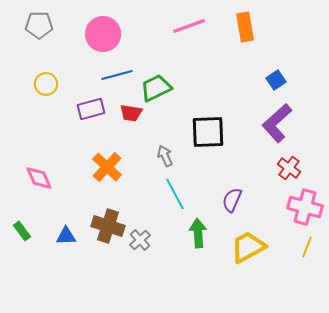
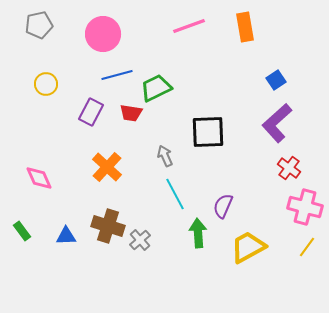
gray pentagon: rotated 12 degrees counterclockwise
purple rectangle: moved 3 px down; rotated 48 degrees counterclockwise
purple semicircle: moved 9 px left, 6 px down
yellow line: rotated 15 degrees clockwise
